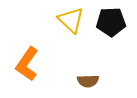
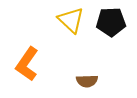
brown semicircle: moved 1 px left
